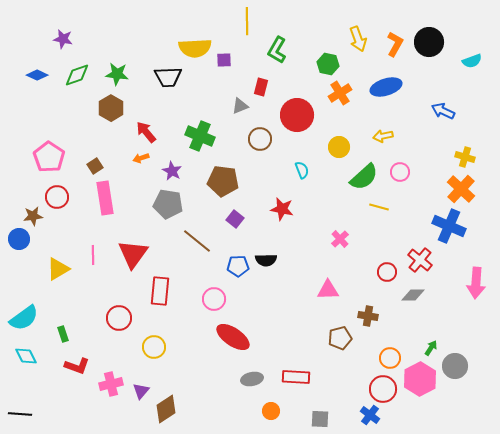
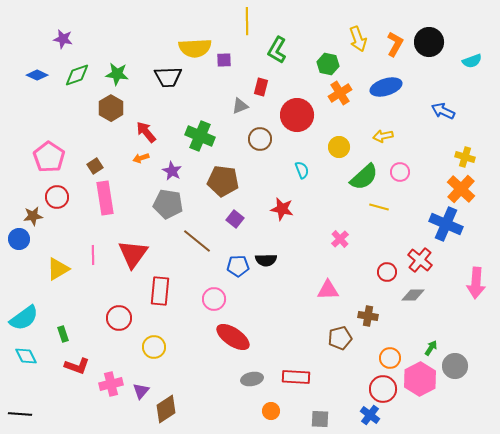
blue cross at (449, 226): moved 3 px left, 2 px up
